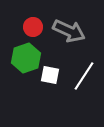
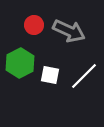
red circle: moved 1 px right, 2 px up
green hexagon: moved 6 px left, 5 px down; rotated 8 degrees counterclockwise
white line: rotated 12 degrees clockwise
